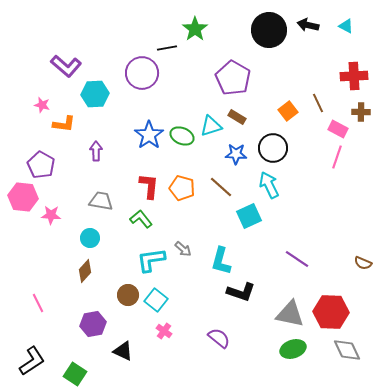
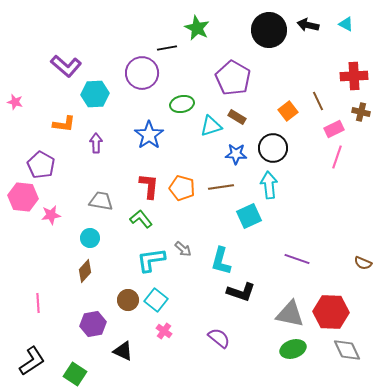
cyan triangle at (346, 26): moved 2 px up
green star at (195, 29): moved 2 px right, 1 px up; rotated 10 degrees counterclockwise
brown line at (318, 103): moved 2 px up
pink star at (42, 105): moved 27 px left, 3 px up
brown cross at (361, 112): rotated 12 degrees clockwise
pink rectangle at (338, 129): moved 4 px left; rotated 54 degrees counterclockwise
green ellipse at (182, 136): moved 32 px up; rotated 35 degrees counterclockwise
purple arrow at (96, 151): moved 8 px up
cyan arrow at (269, 185): rotated 20 degrees clockwise
brown line at (221, 187): rotated 50 degrees counterclockwise
pink star at (51, 215): rotated 12 degrees counterclockwise
purple line at (297, 259): rotated 15 degrees counterclockwise
brown circle at (128, 295): moved 5 px down
pink line at (38, 303): rotated 24 degrees clockwise
